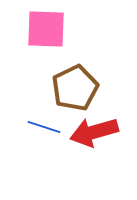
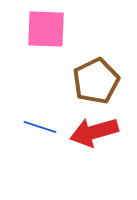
brown pentagon: moved 21 px right, 7 px up
blue line: moved 4 px left
